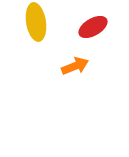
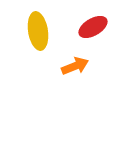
yellow ellipse: moved 2 px right, 9 px down
